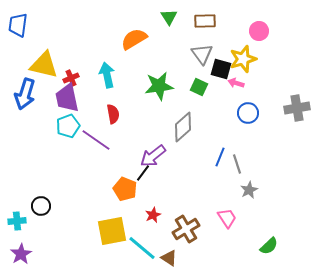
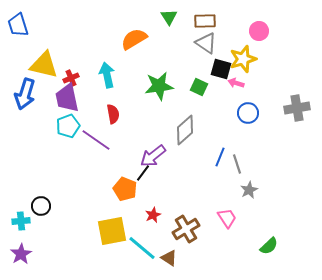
blue trapezoid: rotated 25 degrees counterclockwise
gray triangle: moved 4 px right, 11 px up; rotated 20 degrees counterclockwise
gray diamond: moved 2 px right, 3 px down
cyan cross: moved 4 px right
